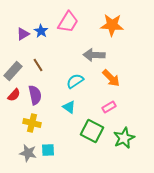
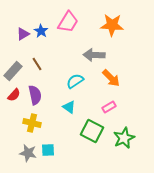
brown line: moved 1 px left, 1 px up
